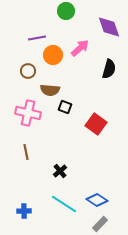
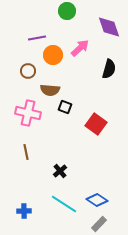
green circle: moved 1 px right
gray rectangle: moved 1 px left
